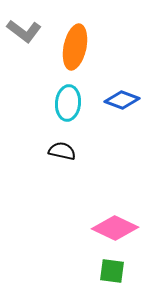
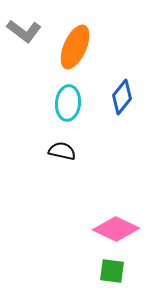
orange ellipse: rotated 12 degrees clockwise
blue diamond: moved 3 px up; rotated 72 degrees counterclockwise
pink diamond: moved 1 px right, 1 px down
